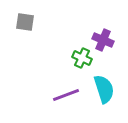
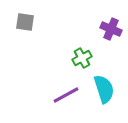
purple cross: moved 8 px right, 11 px up
green cross: rotated 36 degrees clockwise
purple line: rotated 8 degrees counterclockwise
